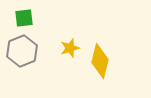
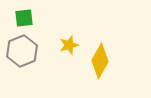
yellow star: moved 1 px left, 3 px up
yellow diamond: rotated 16 degrees clockwise
